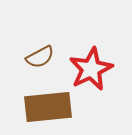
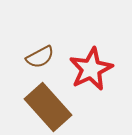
brown rectangle: rotated 54 degrees clockwise
